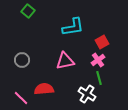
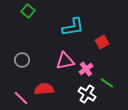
pink cross: moved 12 px left, 9 px down
green line: moved 8 px right, 5 px down; rotated 40 degrees counterclockwise
